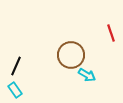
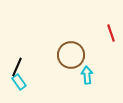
black line: moved 1 px right, 1 px down
cyan arrow: rotated 126 degrees counterclockwise
cyan rectangle: moved 4 px right, 8 px up
